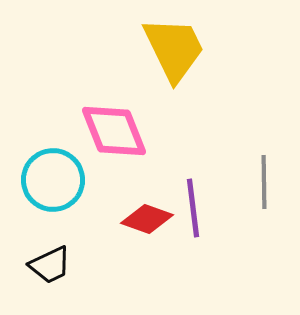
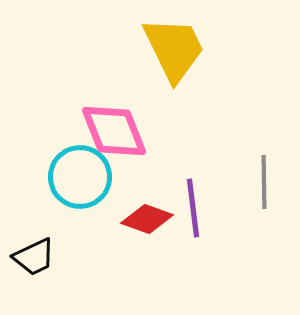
cyan circle: moved 27 px right, 3 px up
black trapezoid: moved 16 px left, 8 px up
